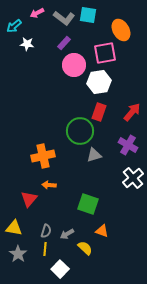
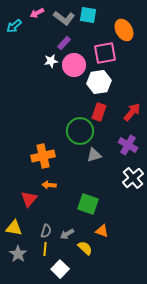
orange ellipse: moved 3 px right
white star: moved 24 px right, 17 px down; rotated 16 degrees counterclockwise
